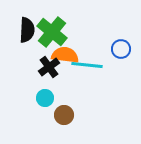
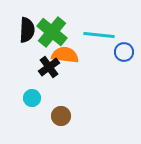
blue circle: moved 3 px right, 3 px down
cyan line: moved 12 px right, 30 px up
cyan circle: moved 13 px left
brown circle: moved 3 px left, 1 px down
